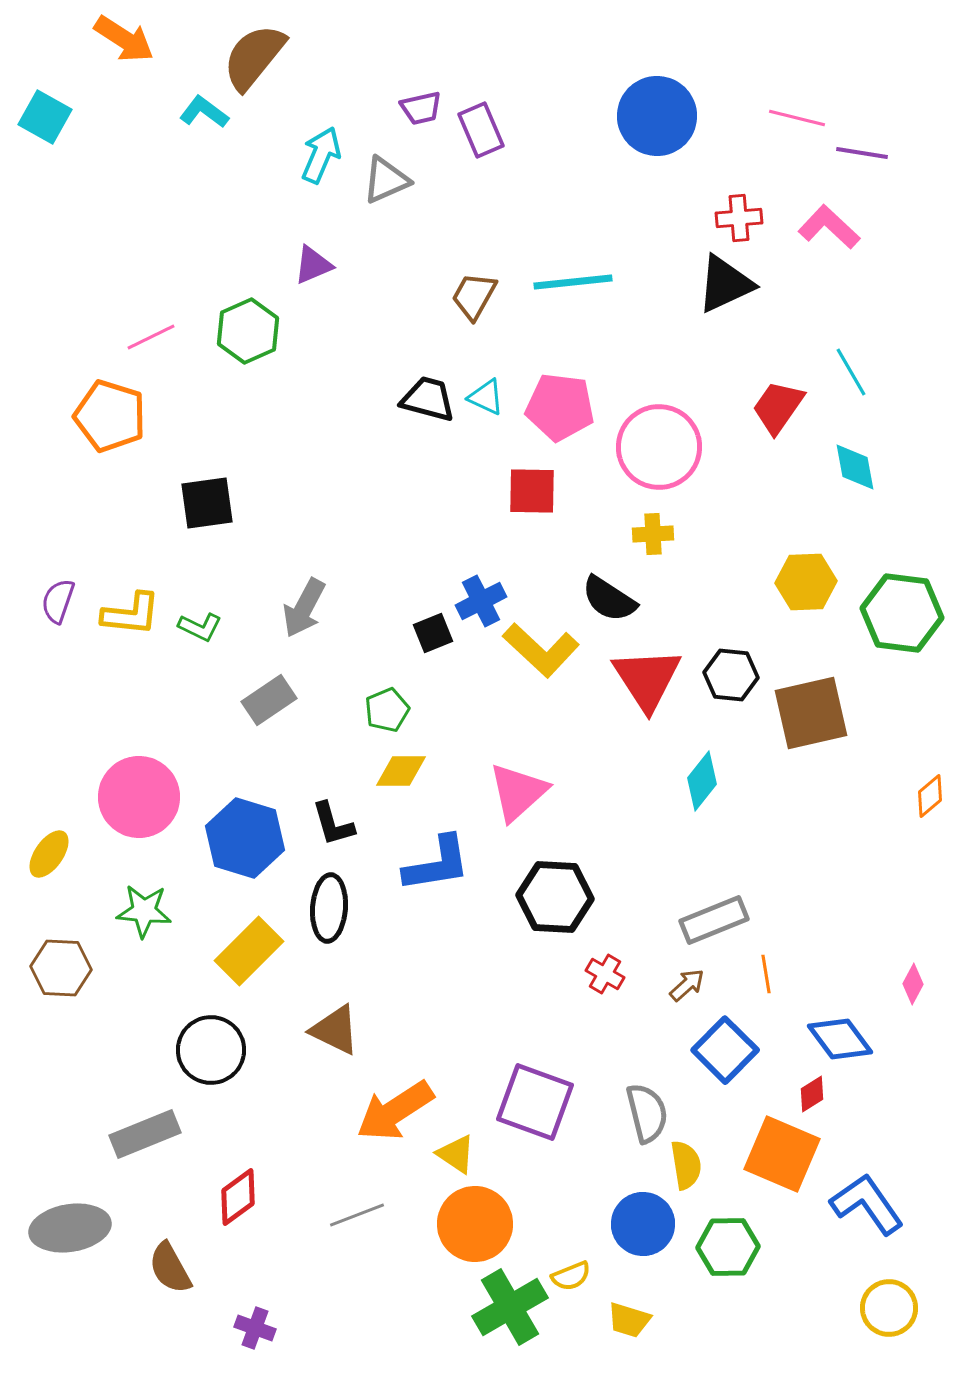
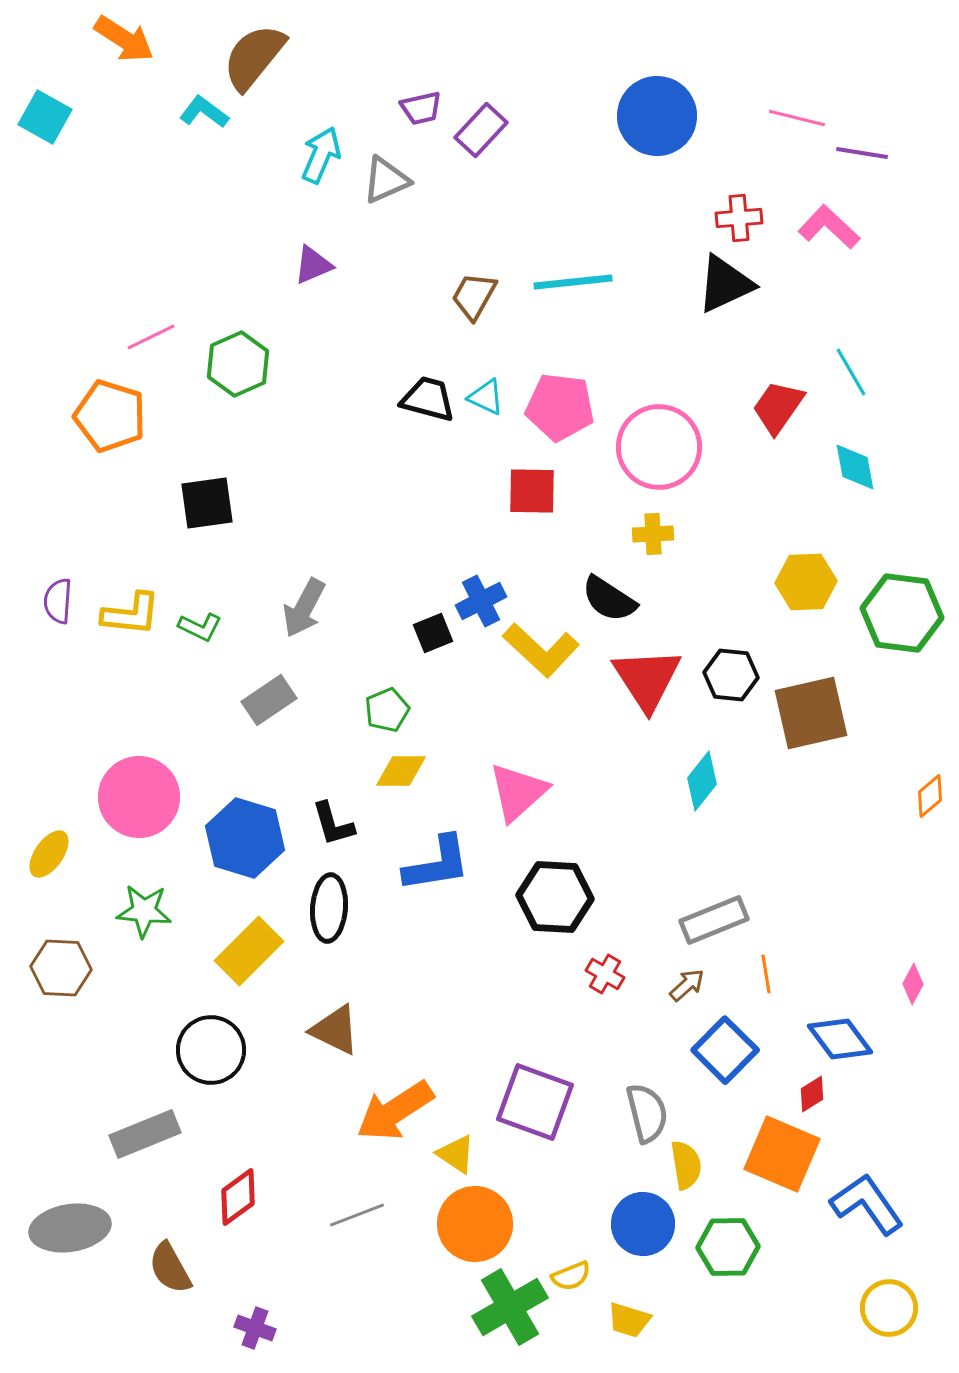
purple rectangle at (481, 130): rotated 66 degrees clockwise
green hexagon at (248, 331): moved 10 px left, 33 px down
purple semicircle at (58, 601): rotated 15 degrees counterclockwise
